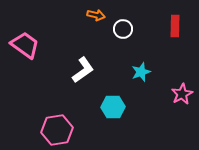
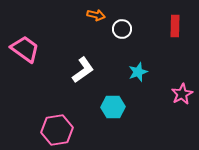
white circle: moved 1 px left
pink trapezoid: moved 4 px down
cyan star: moved 3 px left
